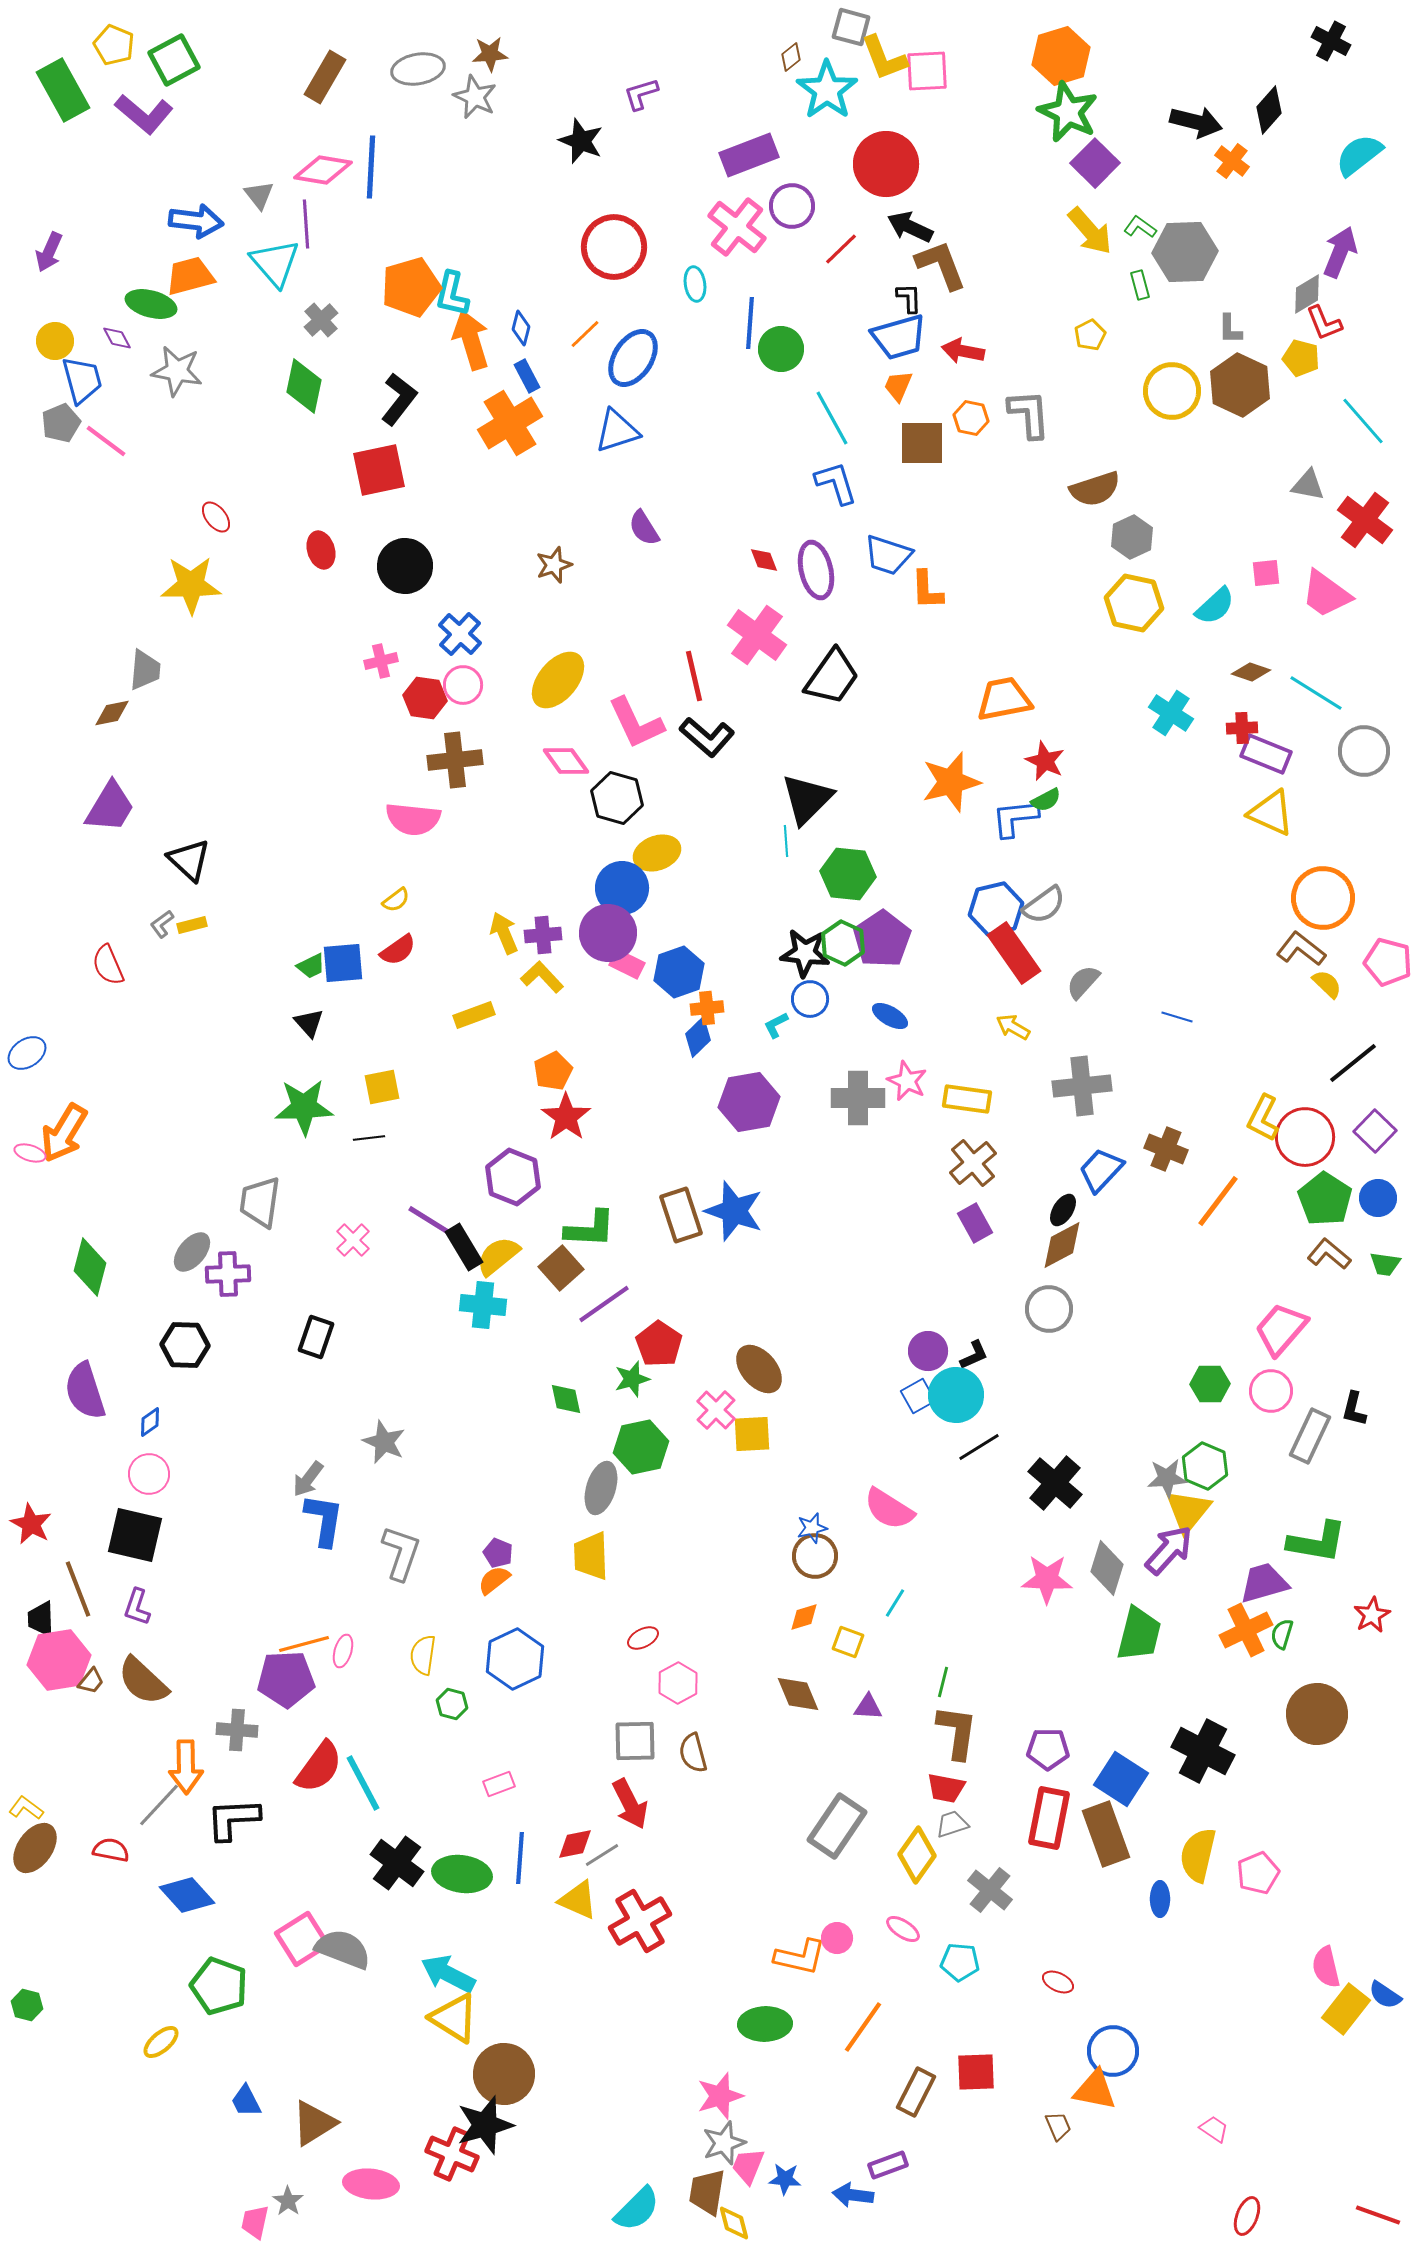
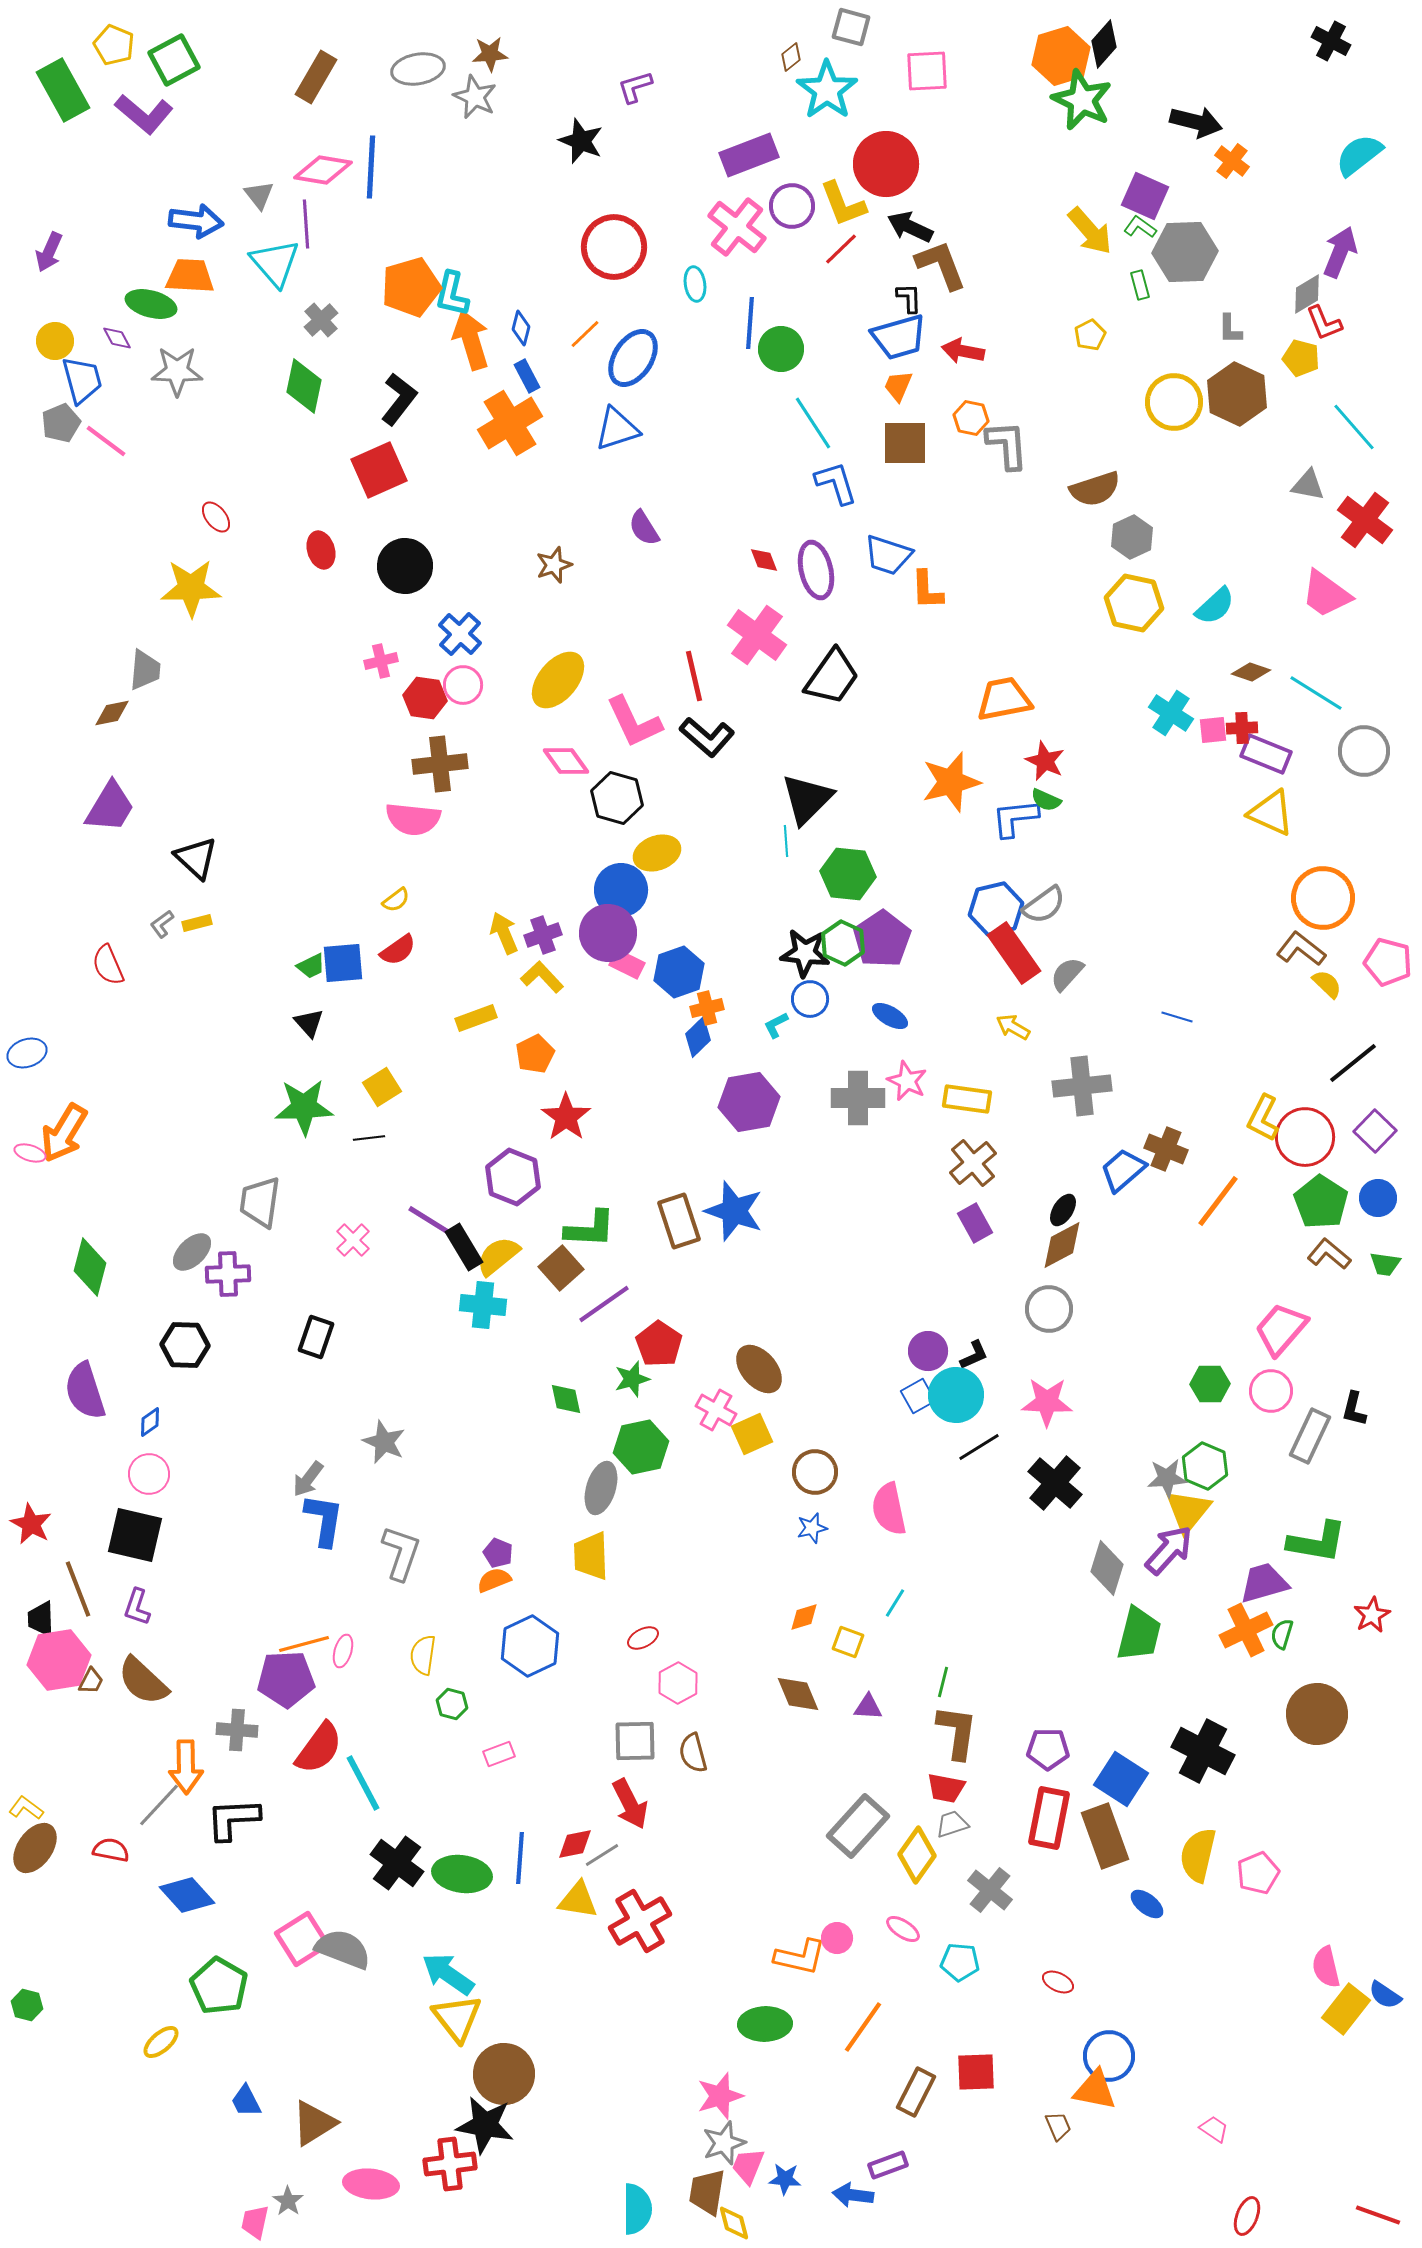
yellow L-shape at (884, 58): moved 41 px left, 146 px down
brown rectangle at (325, 77): moved 9 px left
purple L-shape at (641, 94): moved 6 px left, 7 px up
black diamond at (1269, 110): moved 165 px left, 66 px up
green star at (1068, 112): moved 14 px right, 12 px up
purple square at (1095, 163): moved 50 px right, 33 px down; rotated 21 degrees counterclockwise
orange trapezoid at (190, 276): rotated 18 degrees clockwise
gray star at (177, 371): rotated 9 degrees counterclockwise
brown hexagon at (1240, 385): moved 3 px left, 9 px down
yellow circle at (1172, 391): moved 2 px right, 11 px down
gray L-shape at (1029, 414): moved 22 px left, 31 px down
cyan line at (832, 418): moved 19 px left, 5 px down; rotated 4 degrees counterclockwise
cyan line at (1363, 421): moved 9 px left, 6 px down
blue triangle at (617, 431): moved 2 px up
brown square at (922, 443): moved 17 px left
red square at (379, 470): rotated 12 degrees counterclockwise
pink square at (1266, 573): moved 53 px left, 157 px down
yellow star at (191, 585): moved 3 px down
pink L-shape at (636, 723): moved 2 px left, 1 px up
brown cross at (455, 760): moved 15 px left, 4 px down
green semicircle at (1046, 800): rotated 52 degrees clockwise
black triangle at (189, 860): moved 7 px right, 2 px up
blue circle at (622, 888): moved 1 px left, 2 px down
yellow rectangle at (192, 925): moved 5 px right, 2 px up
purple cross at (543, 935): rotated 15 degrees counterclockwise
gray semicircle at (1083, 982): moved 16 px left, 8 px up
orange cross at (707, 1008): rotated 8 degrees counterclockwise
yellow rectangle at (474, 1015): moved 2 px right, 3 px down
blue ellipse at (27, 1053): rotated 15 degrees clockwise
orange pentagon at (553, 1071): moved 18 px left, 17 px up
yellow square at (382, 1087): rotated 21 degrees counterclockwise
blue trapezoid at (1101, 1170): moved 22 px right; rotated 6 degrees clockwise
green pentagon at (1325, 1199): moved 4 px left, 3 px down
brown rectangle at (681, 1215): moved 2 px left, 6 px down
gray ellipse at (192, 1252): rotated 6 degrees clockwise
pink cross at (716, 1410): rotated 15 degrees counterclockwise
yellow square at (752, 1434): rotated 21 degrees counterclockwise
pink semicircle at (889, 1509): rotated 46 degrees clockwise
brown circle at (815, 1556): moved 84 px up
pink star at (1047, 1579): moved 177 px up
orange semicircle at (494, 1580): rotated 16 degrees clockwise
blue hexagon at (515, 1659): moved 15 px right, 13 px up
brown trapezoid at (91, 1681): rotated 12 degrees counterclockwise
red semicircle at (319, 1767): moved 19 px up
pink rectangle at (499, 1784): moved 30 px up
gray rectangle at (837, 1826): moved 21 px right; rotated 8 degrees clockwise
brown rectangle at (1106, 1834): moved 1 px left, 2 px down
blue ellipse at (1160, 1899): moved 13 px left, 5 px down; rotated 52 degrees counterclockwise
yellow triangle at (578, 1900): rotated 15 degrees counterclockwise
cyan arrow at (448, 1974): rotated 8 degrees clockwise
green pentagon at (219, 1986): rotated 10 degrees clockwise
yellow triangle at (454, 2018): moved 3 px right; rotated 20 degrees clockwise
blue circle at (1113, 2051): moved 4 px left, 5 px down
black star at (485, 2125): rotated 26 degrees clockwise
red cross at (452, 2154): moved 2 px left, 10 px down; rotated 30 degrees counterclockwise
cyan semicircle at (637, 2209): rotated 45 degrees counterclockwise
